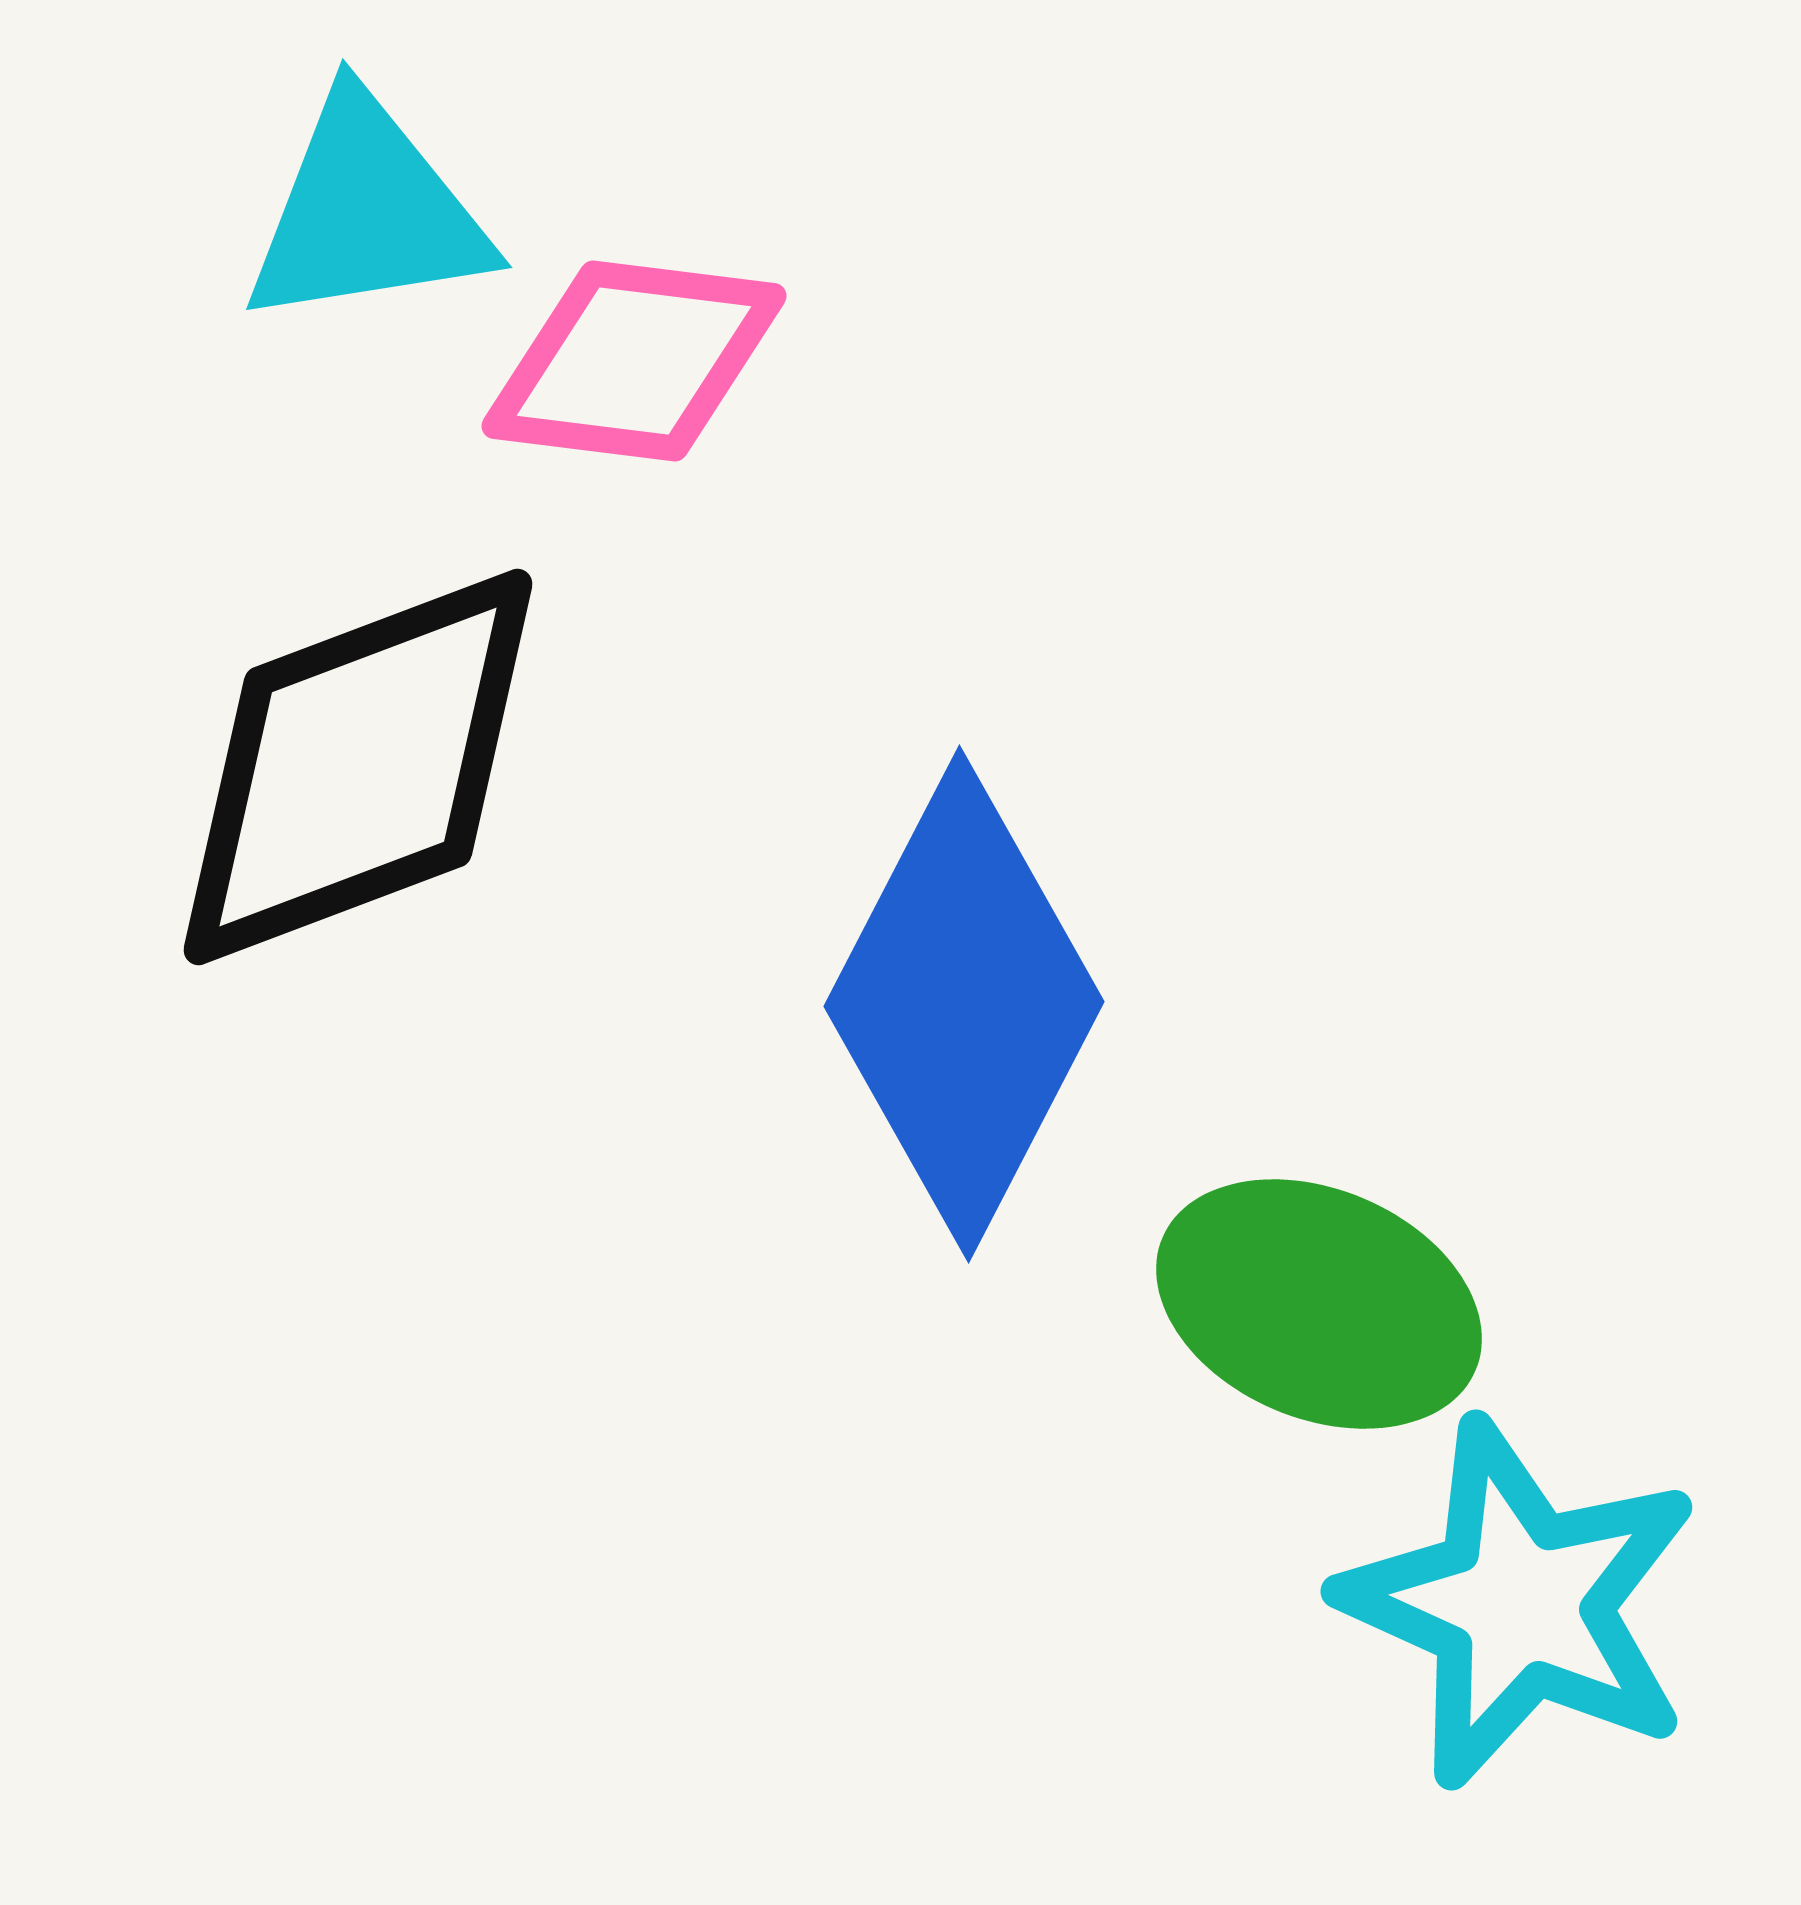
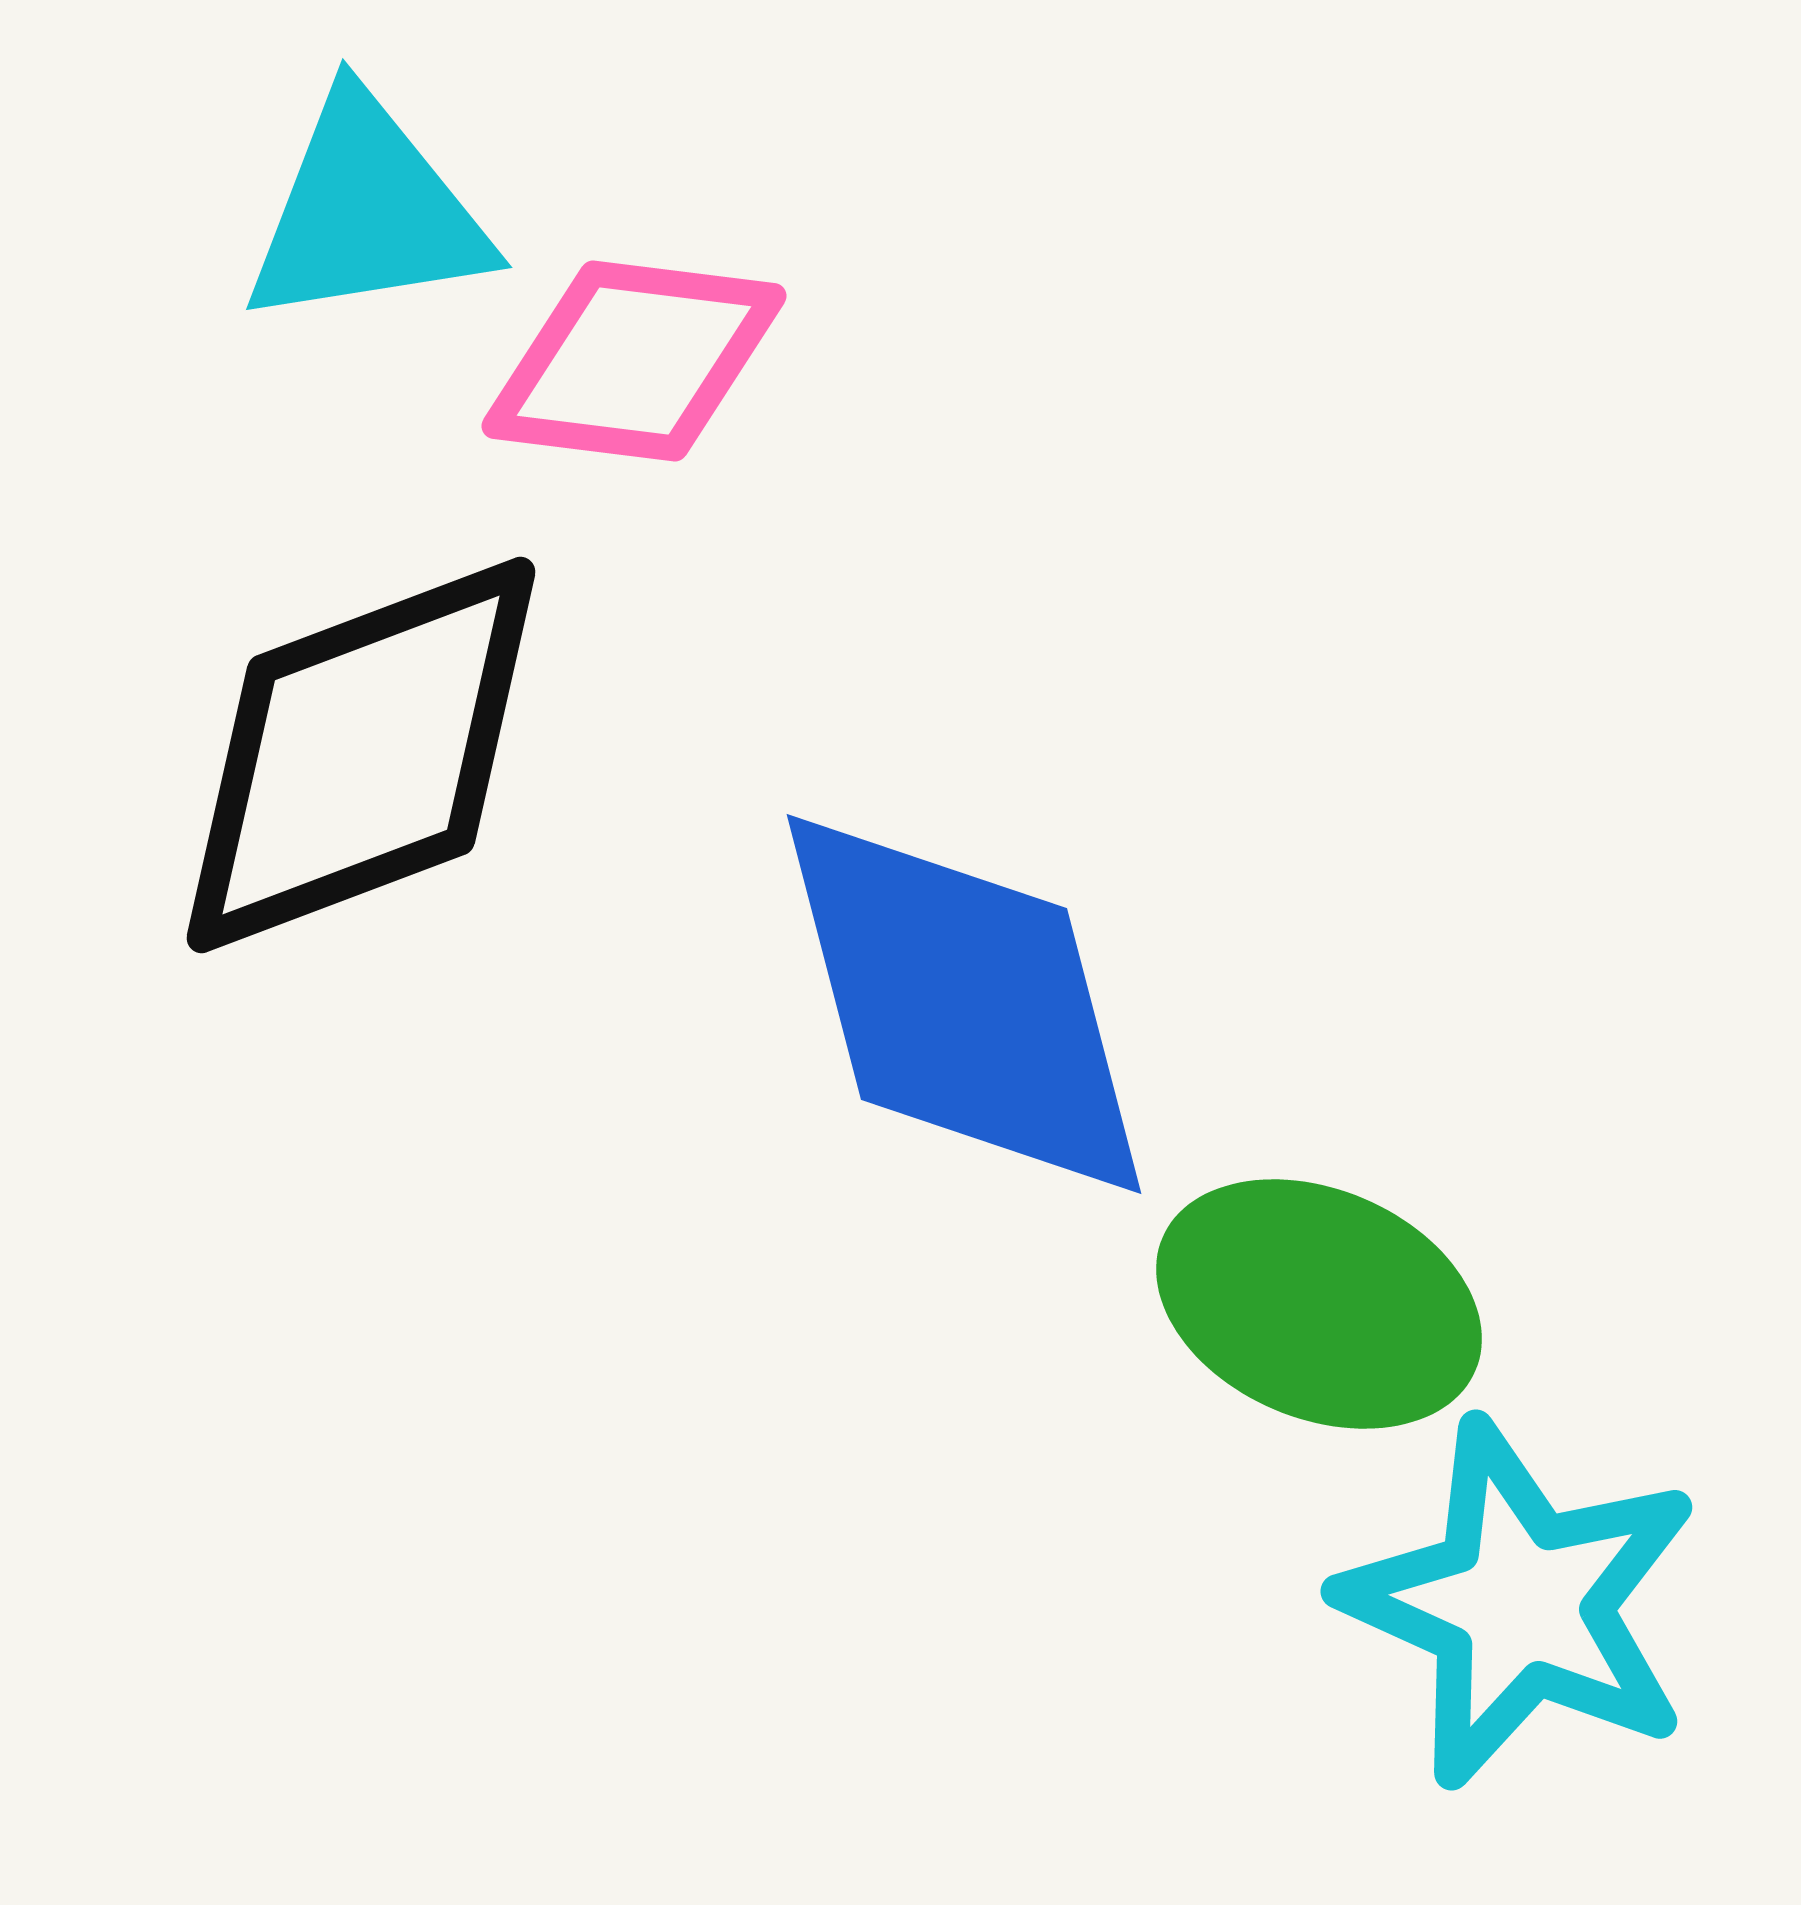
black diamond: moved 3 px right, 12 px up
blue diamond: rotated 42 degrees counterclockwise
